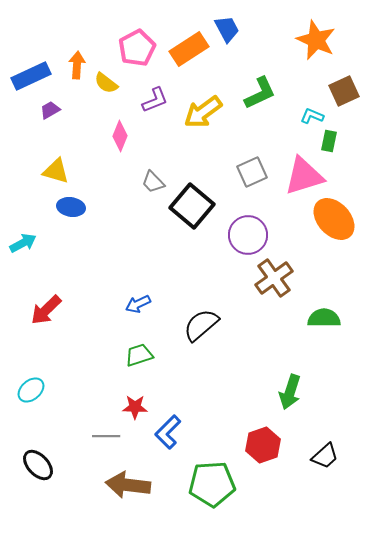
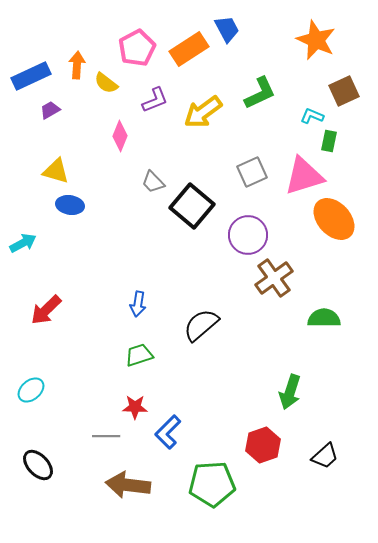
blue ellipse: moved 1 px left, 2 px up
blue arrow: rotated 55 degrees counterclockwise
